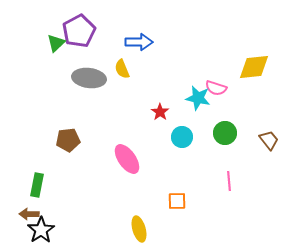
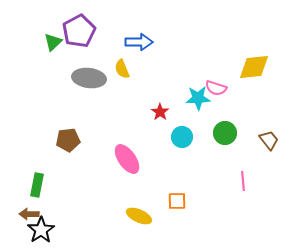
green triangle: moved 3 px left, 1 px up
cyan star: rotated 15 degrees counterclockwise
pink line: moved 14 px right
yellow ellipse: moved 13 px up; rotated 50 degrees counterclockwise
